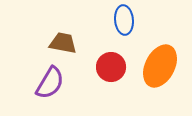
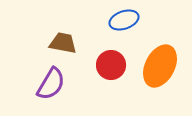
blue ellipse: rotated 76 degrees clockwise
red circle: moved 2 px up
purple semicircle: moved 1 px right, 1 px down
